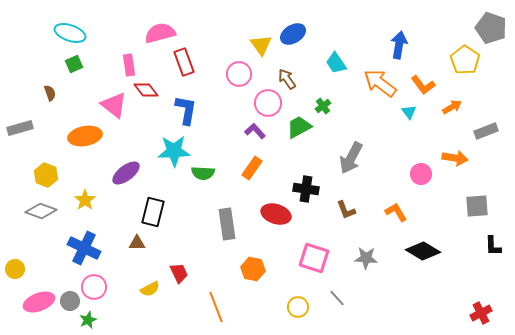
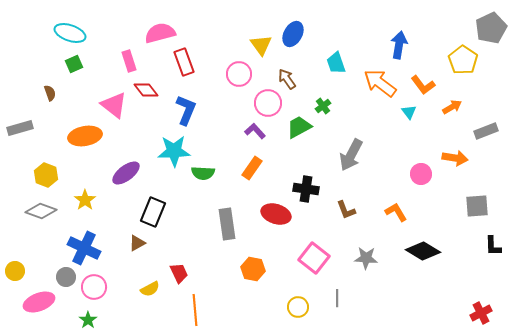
gray pentagon at (491, 28): rotated 28 degrees clockwise
blue ellipse at (293, 34): rotated 30 degrees counterclockwise
yellow pentagon at (465, 60): moved 2 px left
cyan trapezoid at (336, 63): rotated 15 degrees clockwise
pink rectangle at (129, 65): moved 4 px up; rotated 10 degrees counterclockwise
blue L-shape at (186, 110): rotated 12 degrees clockwise
gray arrow at (351, 158): moved 3 px up
black rectangle at (153, 212): rotated 8 degrees clockwise
brown triangle at (137, 243): rotated 30 degrees counterclockwise
pink square at (314, 258): rotated 20 degrees clockwise
yellow circle at (15, 269): moved 2 px down
gray line at (337, 298): rotated 42 degrees clockwise
gray circle at (70, 301): moved 4 px left, 24 px up
orange line at (216, 307): moved 21 px left, 3 px down; rotated 16 degrees clockwise
green star at (88, 320): rotated 12 degrees counterclockwise
